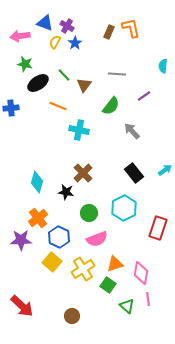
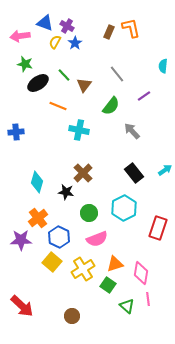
gray line: rotated 48 degrees clockwise
blue cross: moved 5 px right, 24 px down
